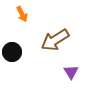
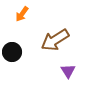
orange arrow: rotated 63 degrees clockwise
purple triangle: moved 3 px left, 1 px up
